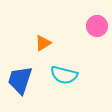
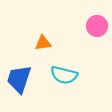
orange triangle: rotated 24 degrees clockwise
blue trapezoid: moved 1 px left, 1 px up
